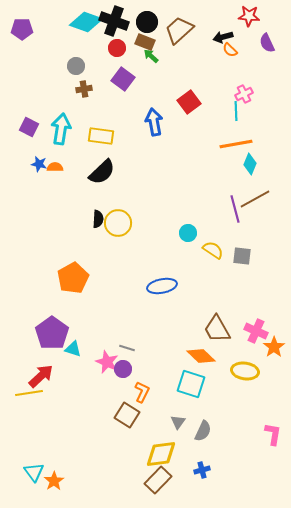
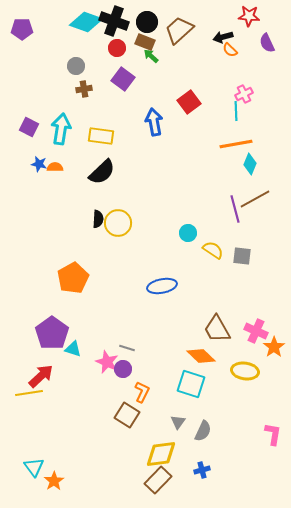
cyan triangle at (34, 472): moved 5 px up
